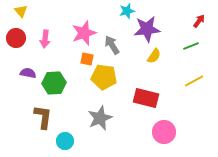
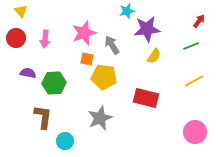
pink circle: moved 31 px right
